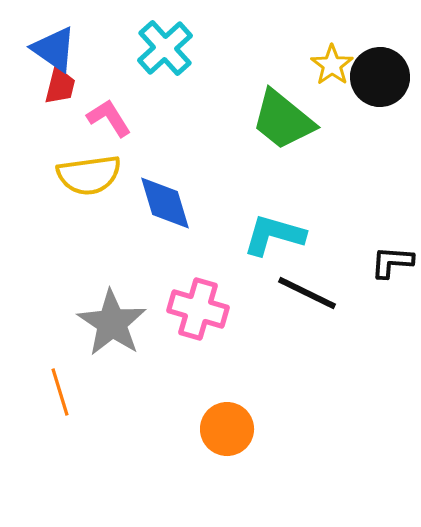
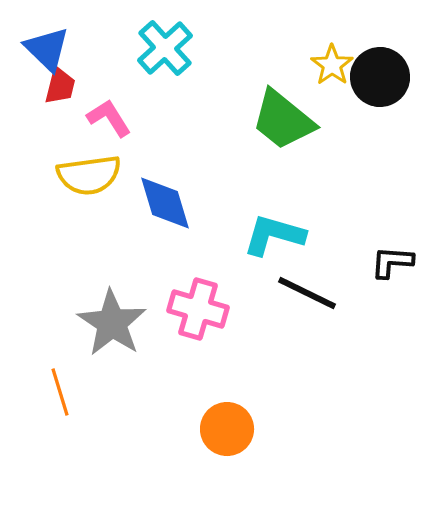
blue triangle: moved 7 px left; rotated 9 degrees clockwise
